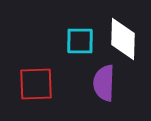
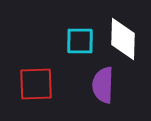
purple semicircle: moved 1 px left, 2 px down
